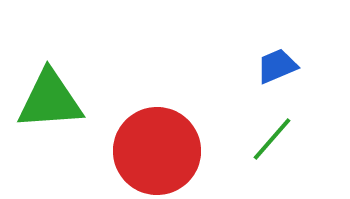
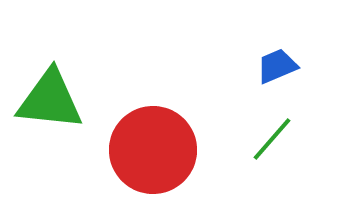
green triangle: rotated 10 degrees clockwise
red circle: moved 4 px left, 1 px up
